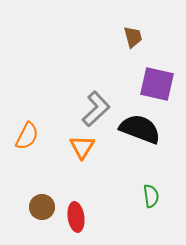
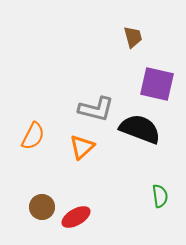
gray L-shape: rotated 57 degrees clockwise
orange semicircle: moved 6 px right
orange triangle: rotated 16 degrees clockwise
green semicircle: moved 9 px right
red ellipse: rotated 68 degrees clockwise
